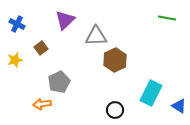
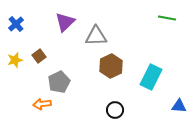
purple triangle: moved 2 px down
blue cross: moved 1 px left; rotated 21 degrees clockwise
brown square: moved 2 px left, 8 px down
brown hexagon: moved 4 px left, 6 px down
cyan rectangle: moved 16 px up
blue triangle: rotated 28 degrees counterclockwise
